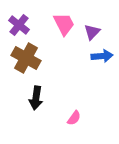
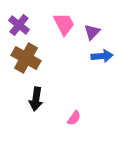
black arrow: moved 1 px down
